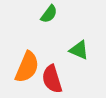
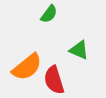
orange semicircle: rotated 28 degrees clockwise
red semicircle: moved 2 px right, 1 px down
